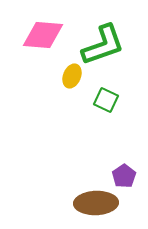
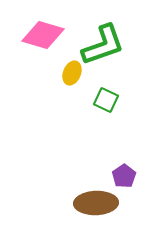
pink diamond: rotated 12 degrees clockwise
yellow ellipse: moved 3 px up
